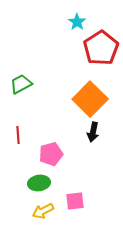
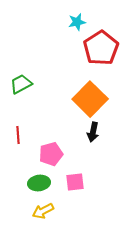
cyan star: rotated 24 degrees clockwise
pink square: moved 19 px up
